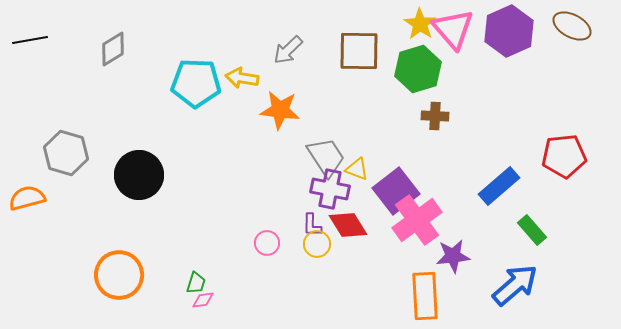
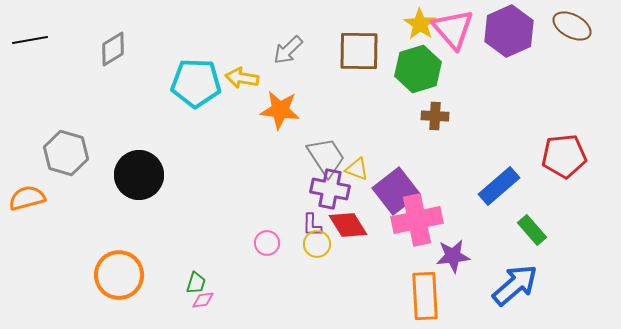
pink cross: rotated 24 degrees clockwise
